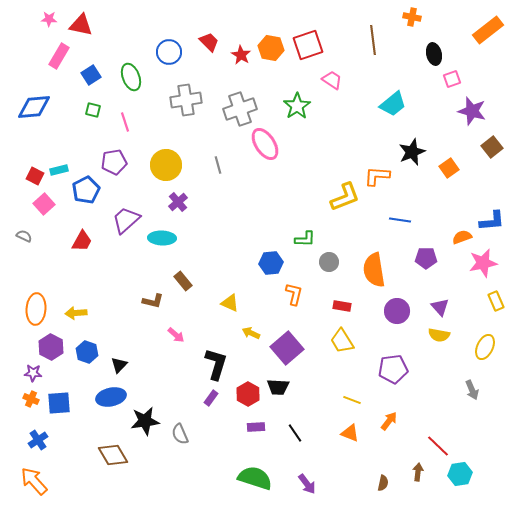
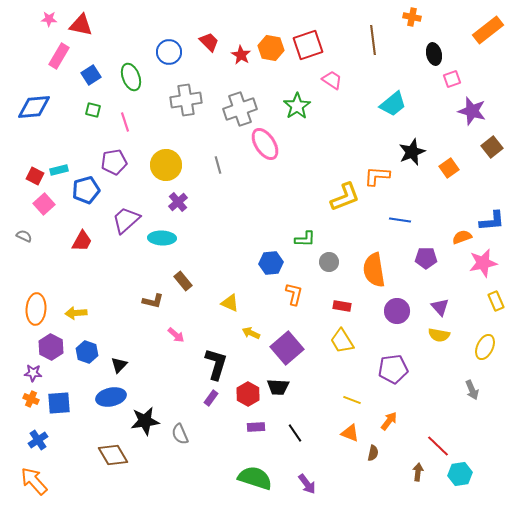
blue pentagon at (86, 190): rotated 12 degrees clockwise
brown semicircle at (383, 483): moved 10 px left, 30 px up
